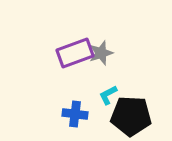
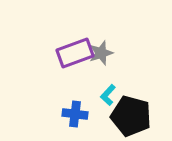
cyan L-shape: rotated 20 degrees counterclockwise
black pentagon: rotated 12 degrees clockwise
